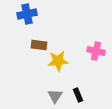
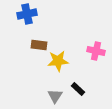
black rectangle: moved 6 px up; rotated 24 degrees counterclockwise
